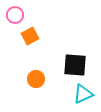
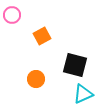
pink circle: moved 3 px left
orange square: moved 12 px right
black square: rotated 10 degrees clockwise
